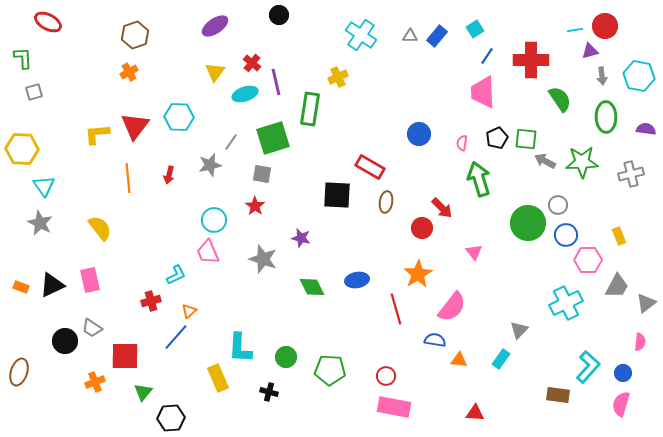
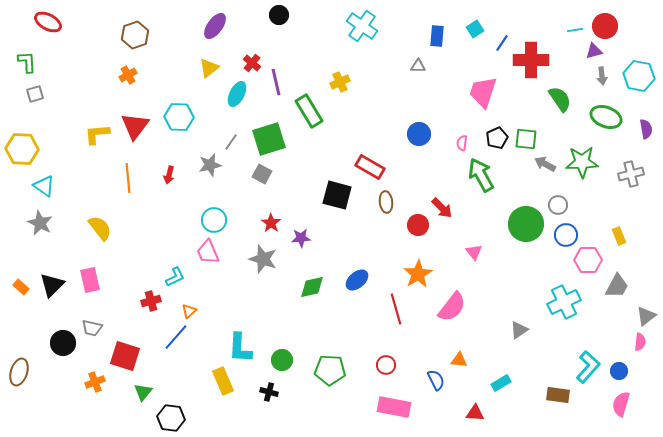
purple ellipse at (215, 26): rotated 20 degrees counterclockwise
cyan cross at (361, 35): moved 1 px right, 9 px up
gray triangle at (410, 36): moved 8 px right, 30 px down
blue rectangle at (437, 36): rotated 35 degrees counterclockwise
purple triangle at (590, 51): moved 4 px right
blue line at (487, 56): moved 15 px right, 13 px up
green L-shape at (23, 58): moved 4 px right, 4 px down
orange cross at (129, 72): moved 1 px left, 3 px down
yellow triangle at (215, 72): moved 6 px left, 4 px up; rotated 15 degrees clockwise
yellow cross at (338, 77): moved 2 px right, 5 px down
gray square at (34, 92): moved 1 px right, 2 px down
pink trapezoid at (483, 92): rotated 20 degrees clockwise
cyan ellipse at (245, 94): moved 8 px left; rotated 45 degrees counterclockwise
green rectangle at (310, 109): moved 1 px left, 2 px down; rotated 40 degrees counterclockwise
green ellipse at (606, 117): rotated 68 degrees counterclockwise
purple semicircle at (646, 129): rotated 72 degrees clockwise
green square at (273, 138): moved 4 px left, 1 px down
gray arrow at (545, 161): moved 3 px down
gray square at (262, 174): rotated 18 degrees clockwise
green arrow at (479, 179): moved 2 px right, 4 px up; rotated 12 degrees counterclockwise
cyan triangle at (44, 186): rotated 20 degrees counterclockwise
black square at (337, 195): rotated 12 degrees clockwise
brown ellipse at (386, 202): rotated 15 degrees counterclockwise
red star at (255, 206): moved 16 px right, 17 px down
green circle at (528, 223): moved 2 px left, 1 px down
red circle at (422, 228): moved 4 px left, 3 px up
purple star at (301, 238): rotated 18 degrees counterclockwise
cyan L-shape at (176, 275): moved 1 px left, 2 px down
blue ellipse at (357, 280): rotated 30 degrees counterclockwise
black triangle at (52, 285): rotated 20 degrees counterclockwise
orange rectangle at (21, 287): rotated 21 degrees clockwise
green diamond at (312, 287): rotated 76 degrees counterclockwise
cyan cross at (566, 303): moved 2 px left, 1 px up
gray triangle at (646, 303): moved 13 px down
gray trapezoid at (92, 328): rotated 20 degrees counterclockwise
gray triangle at (519, 330): rotated 12 degrees clockwise
blue semicircle at (435, 340): moved 1 px right, 40 px down; rotated 55 degrees clockwise
black circle at (65, 341): moved 2 px left, 2 px down
red square at (125, 356): rotated 16 degrees clockwise
green circle at (286, 357): moved 4 px left, 3 px down
cyan rectangle at (501, 359): moved 24 px down; rotated 24 degrees clockwise
blue circle at (623, 373): moved 4 px left, 2 px up
red circle at (386, 376): moved 11 px up
yellow rectangle at (218, 378): moved 5 px right, 3 px down
black hexagon at (171, 418): rotated 12 degrees clockwise
